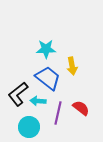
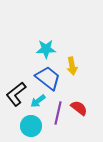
black L-shape: moved 2 px left
cyan arrow: rotated 42 degrees counterclockwise
red semicircle: moved 2 px left
cyan circle: moved 2 px right, 1 px up
